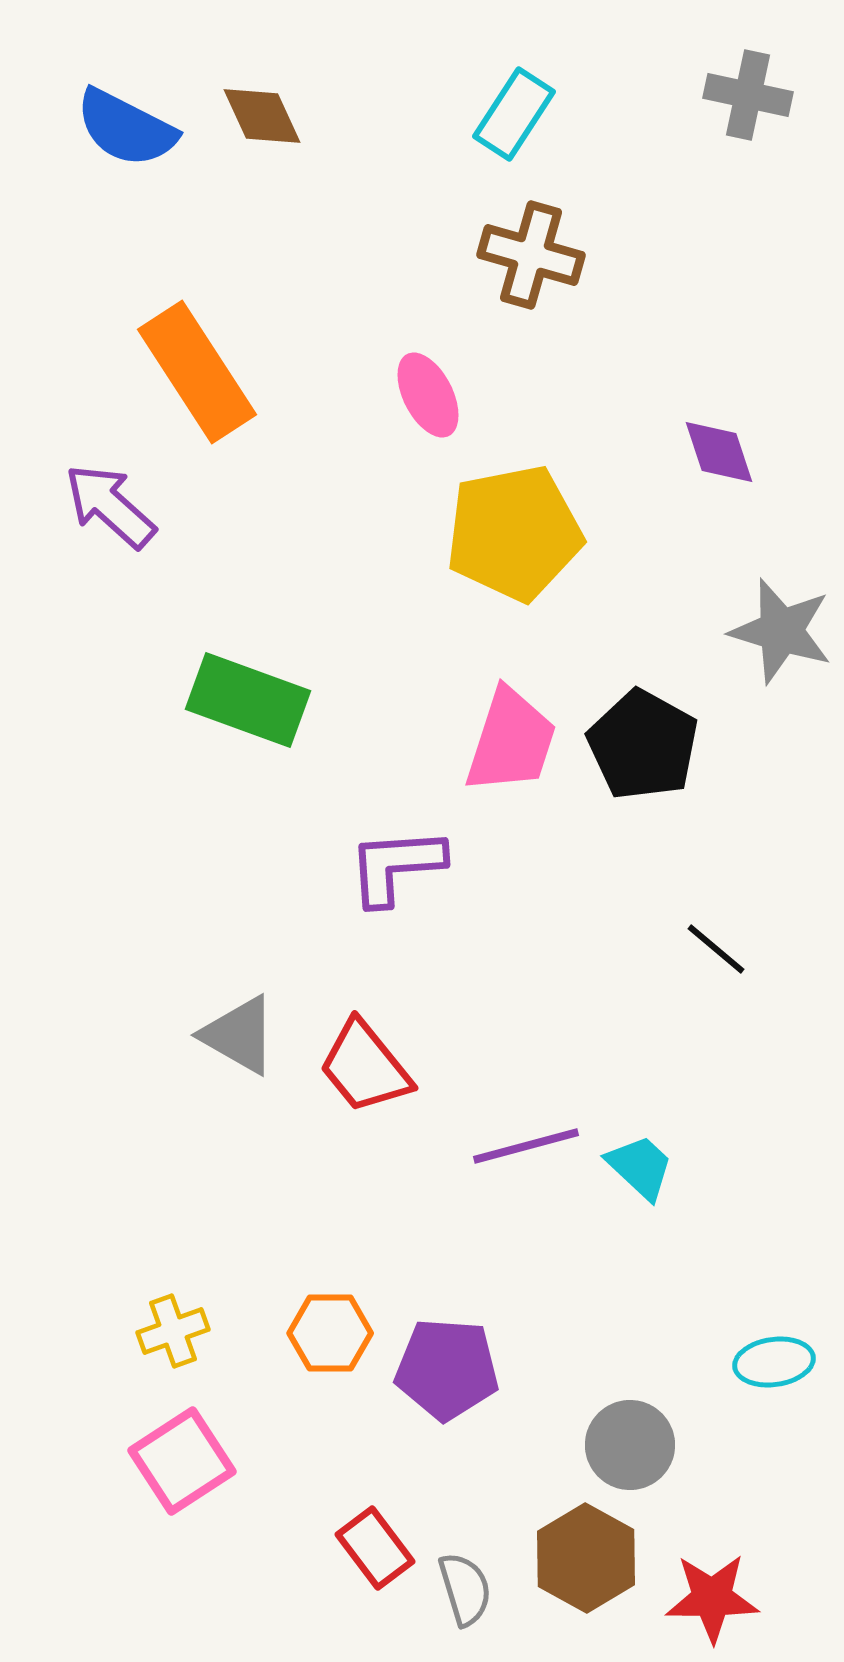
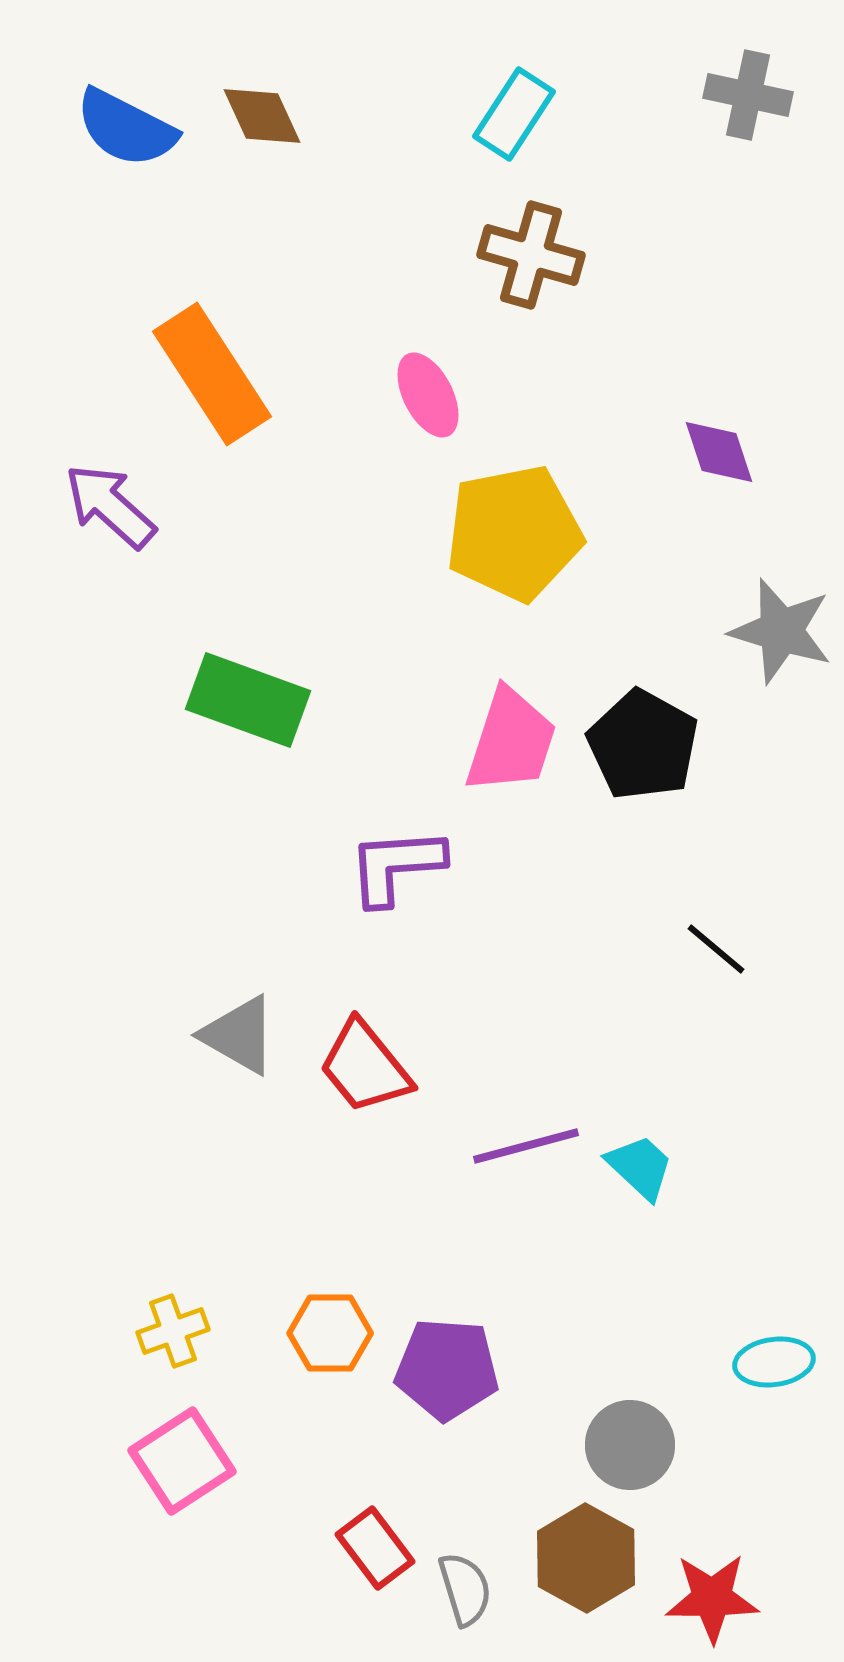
orange rectangle: moved 15 px right, 2 px down
